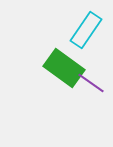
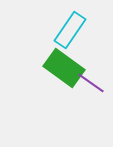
cyan rectangle: moved 16 px left
